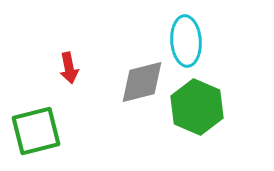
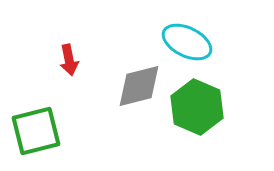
cyan ellipse: moved 1 px right, 1 px down; rotated 60 degrees counterclockwise
red arrow: moved 8 px up
gray diamond: moved 3 px left, 4 px down
